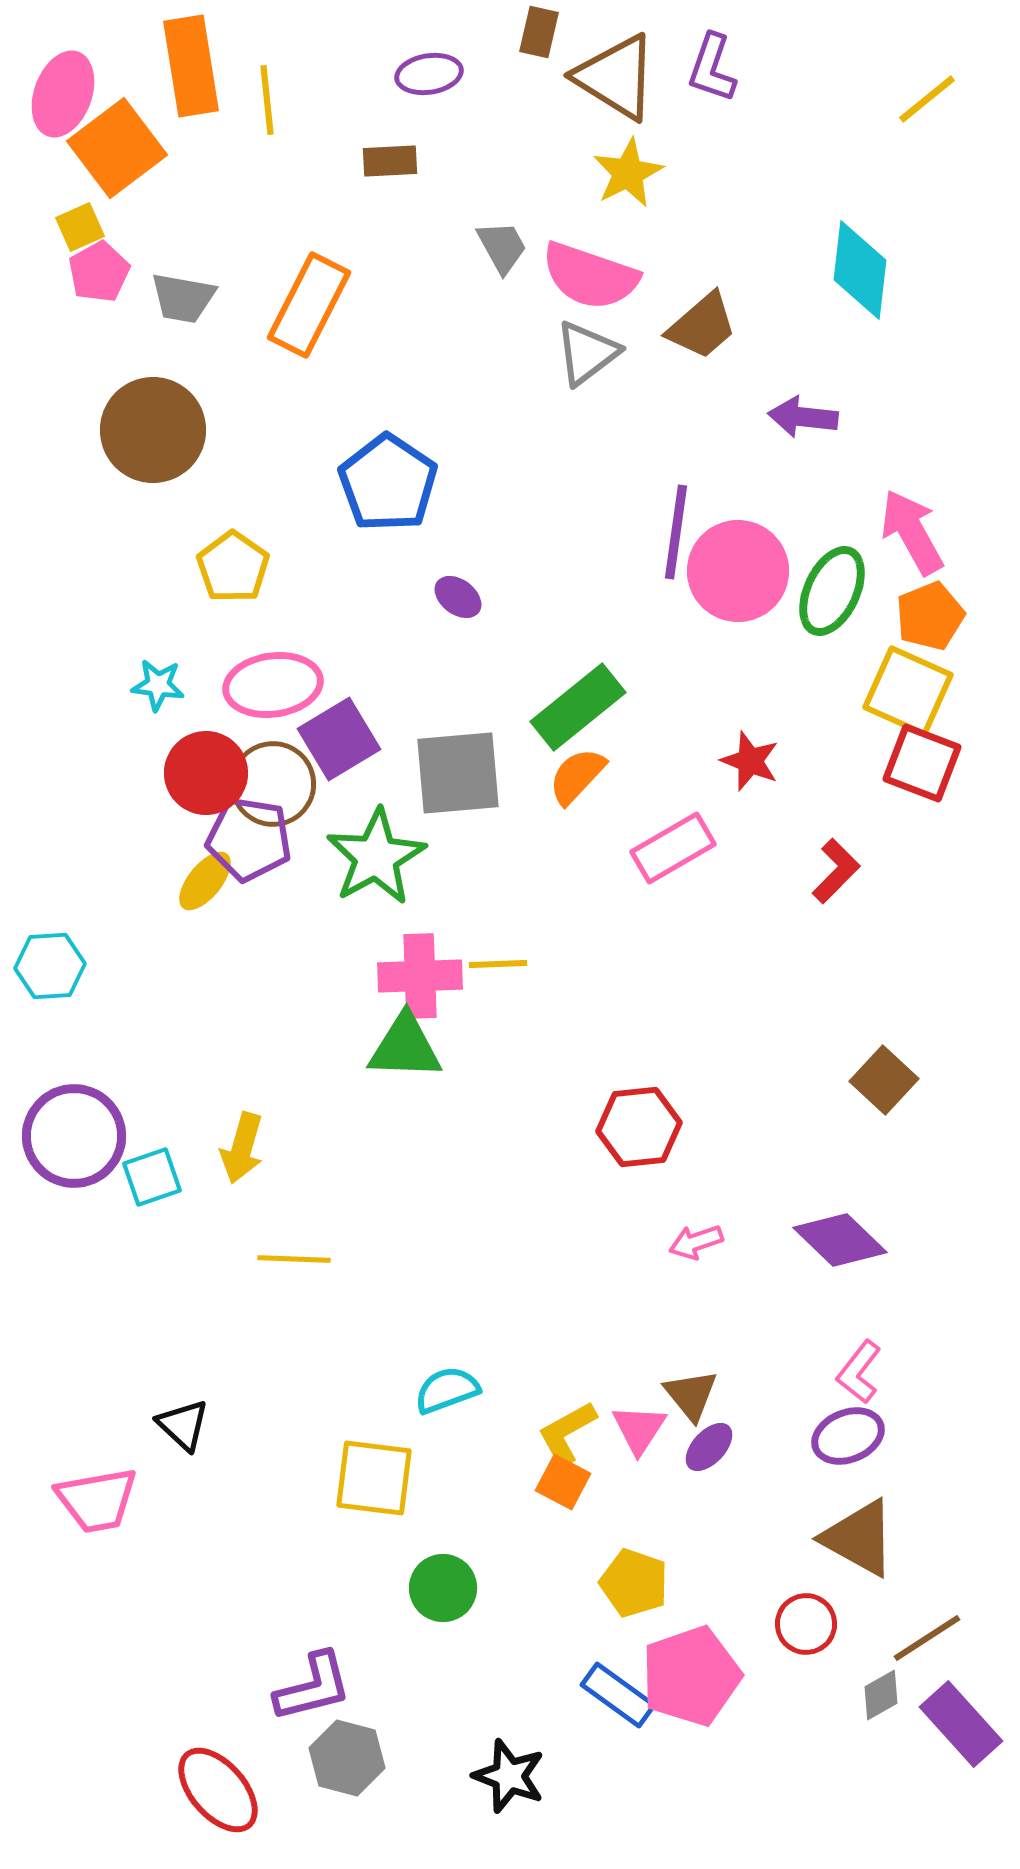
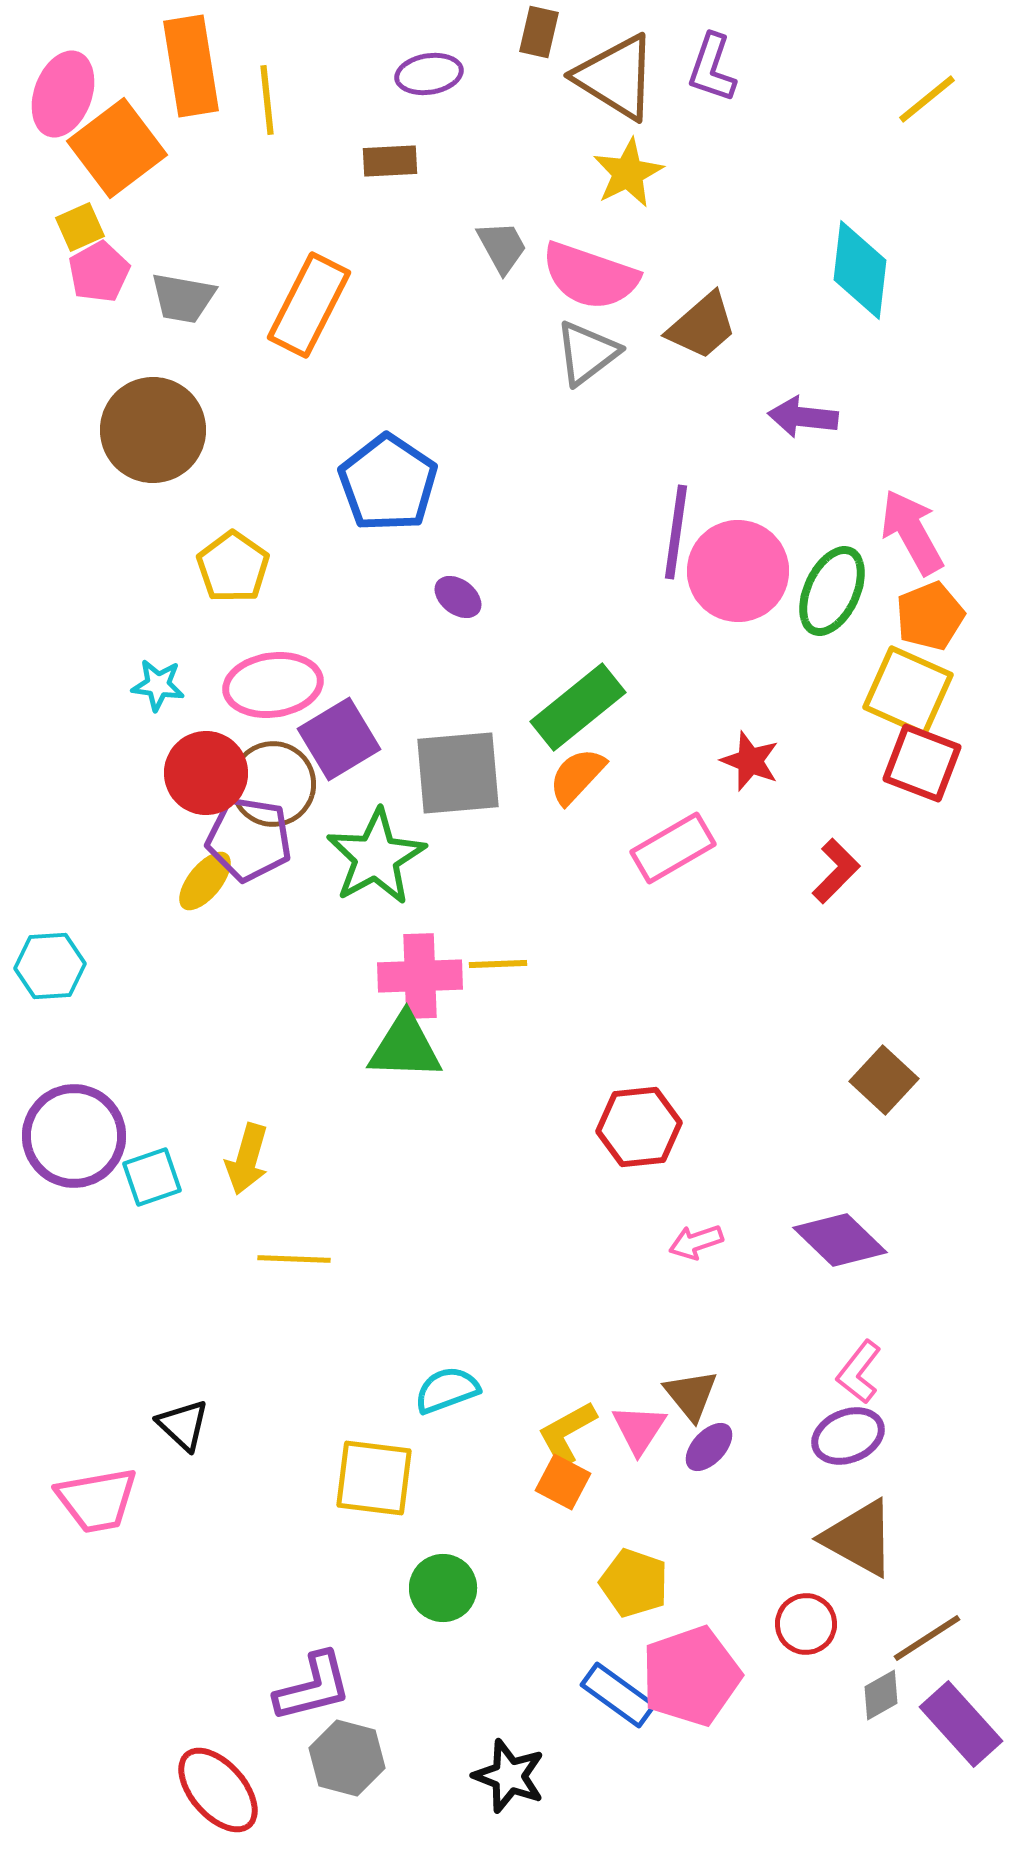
yellow arrow at (242, 1148): moved 5 px right, 11 px down
